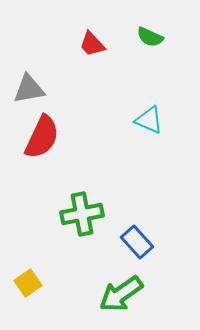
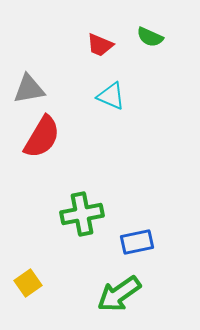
red trapezoid: moved 8 px right, 1 px down; rotated 24 degrees counterclockwise
cyan triangle: moved 38 px left, 24 px up
red semicircle: rotated 6 degrees clockwise
blue rectangle: rotated 60 degrees counterclockwise
green arrow: moved 2 px left
